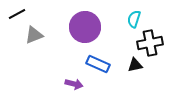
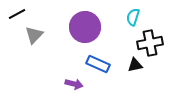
cyan semicircle: moved 1 px left, 2 px up
gray triangle: rotated 24 degrees counterclockwise
